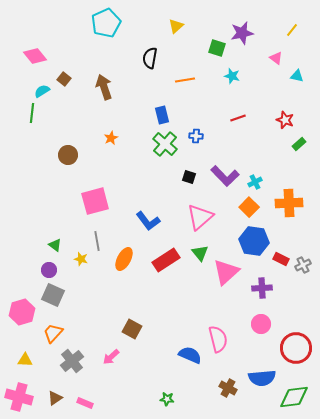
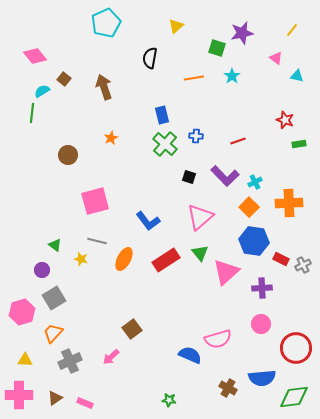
cyan star at (232, 76): rotated 21 degrees clockwise
orange line at (185, 80): moved 9 px right, 2 px up
red line at (238, 118): moved 23 px down
green rectangle at (299, 144): rotated 32 degrees clockwise
gray line at (97, 241): rotated 66 degrees counterclockwise
purple circle at (49, 270): moved 7 px left
gray square at (53, 295): moved 1 px right, 3 px down; rotated 35 degrees clockwise
brown square at (132, 329): rotated 24 degrees clockwise
pink semicircle at (218, 339): rotated 88 degrees clockwise
gray cross at (72, 361): moved 2 px left; rotated 15 degrees clockwise
pink cross at (19, 397): moved 2 px up; rotated 16 degrees counterclockwise
green star at (167, 399): moved 2 px right, 1 px down
